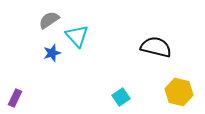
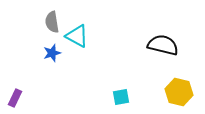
gray semicircle: moved 3 px right, 2 px down; rotated 65 degrees counterclockwise
cyan triangle: rotated 20 degrees counterclockwise
black semicircle: moved 7 px right, 2 px up
cyan square: rotated 24 degrees clockwise
